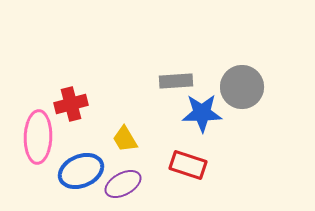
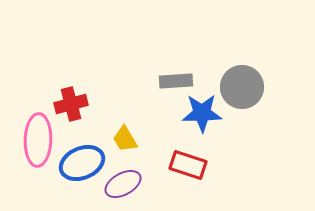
pink ellipse: moved 3 px down
blue ellipse: moved 1 px right, 8 px up
